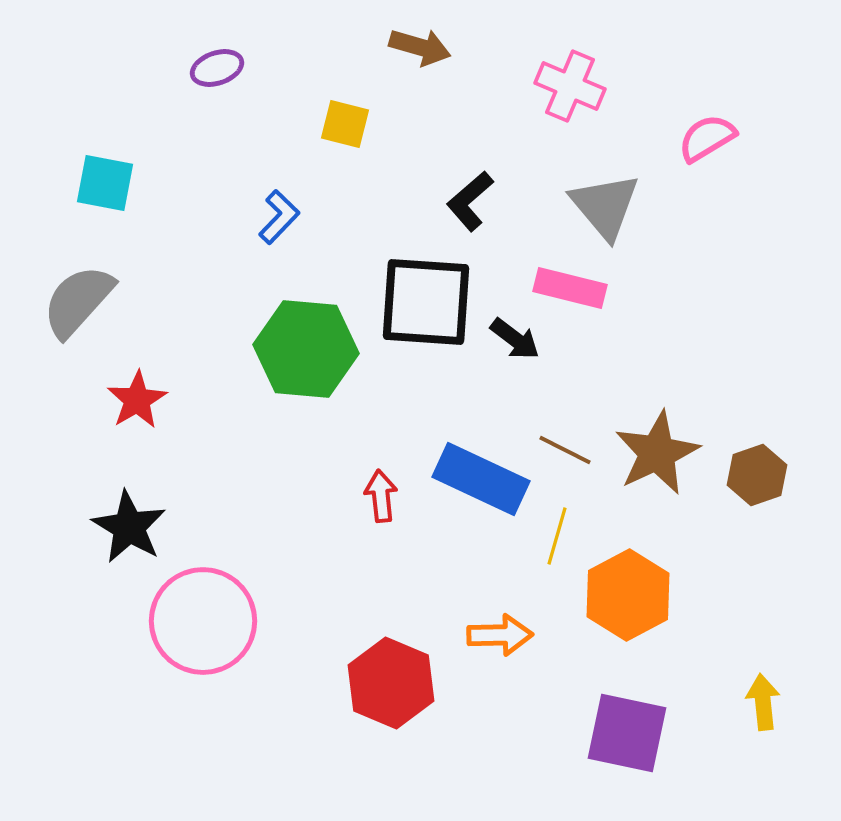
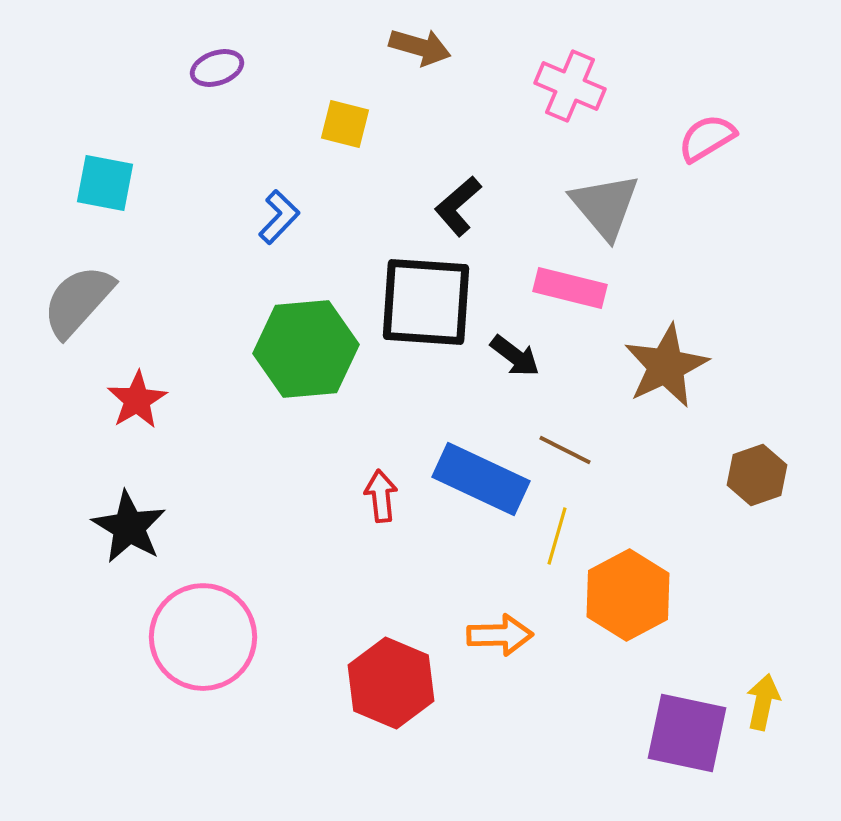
black L-shape: moved 12 px left, 5 px down
black arrow: moved 17 px down
green hexagon: rotated 10 degrees counterclockwise
brown star: moved 9 px right, 87 px up
pink circle: moved 16 px down
yellow arrow: rotated 18 degrees clockwise
purple square: moved 60 px right
